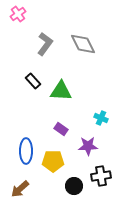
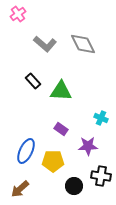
gray L-shape: rotated 95 degrees clockwise
blue ellipse: rotated 25 degrees clockwise
black cross: rotated 18 degrees clockwise
